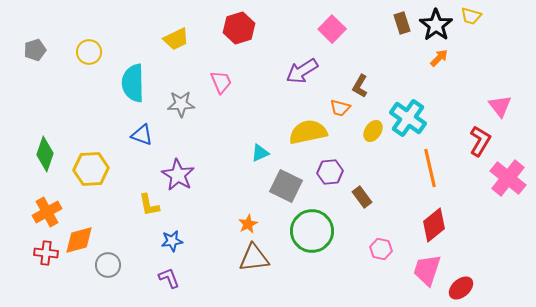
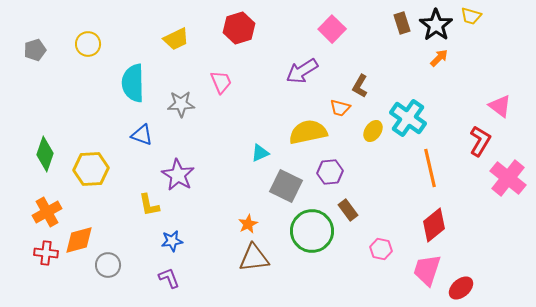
yellow circle at (89, 52): moved 1 px left, 8 px up
pink triangle at (500, 106): rotated 15 degrees counterclockwise
brown rectangle at (362, 197): moved 14 px left, 13 px down
